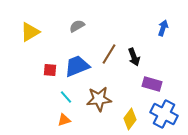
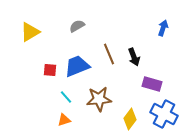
brown line: rotated 55 degrees counterclockwise
